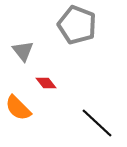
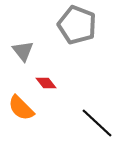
orange semicircle: moved 3 px right
